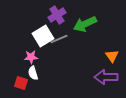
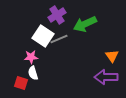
white square: rotated 25 degrees counterclockwise
